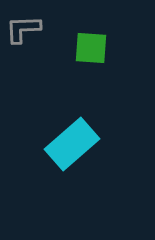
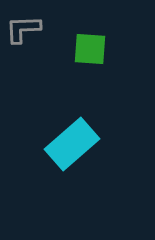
green square: moved 1 px left, 1 px down
